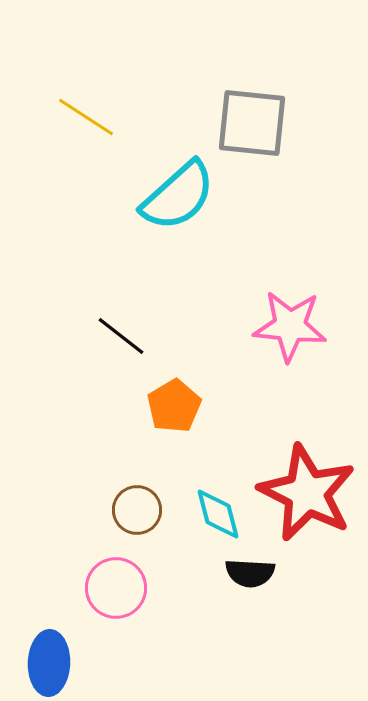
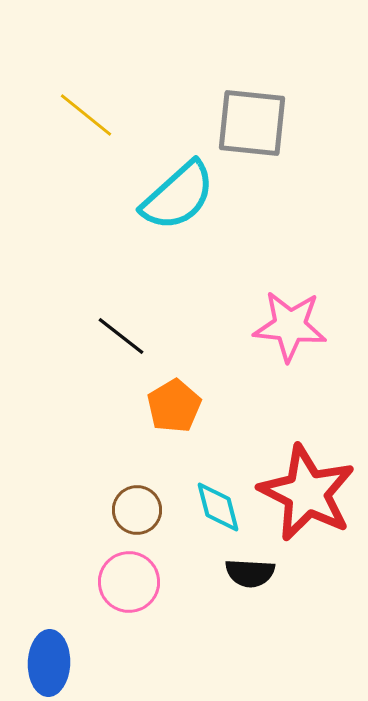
yellow line: moved 2 px up; rotated 6 degrees clockwise
cyan diamond: moved 7 px up
pink circle: moved 13 px right, 6 px up
